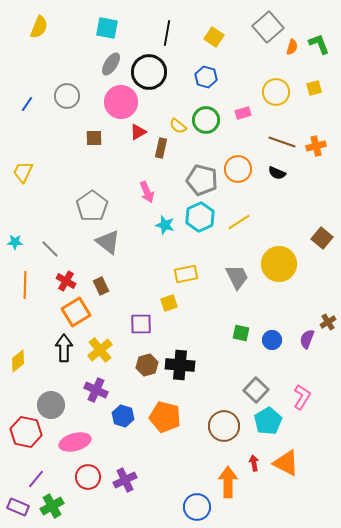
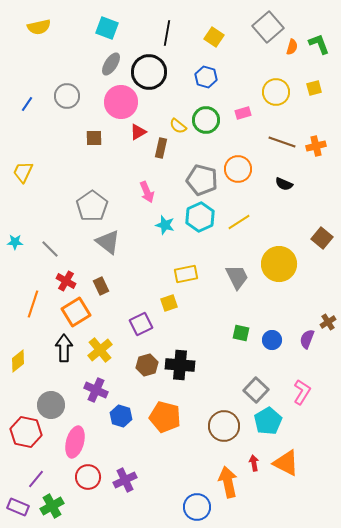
yellow semicircle at (39, 27): rotated 55 degrees clockwise
cyan square at (107, 28): rotated 10 degrees clockwise
black semicircle at (277, 173): moved 7 px right, 11 px down
orange line at (25, 285): moved 8 px right, 19 px down; rotated 16 degrees clockwise
purple square at (141, 324): rotated 25 degrees counterclockwise
pink L-shape at (302, 397): moved 5 px up
blue hexagon at (123, 416): moved 2 px left
pink ellipse at (75, 442): rotated 60 degrees counterclockwise
orange arrow at (228, 482): rotated 12 degrees counterclockwise
